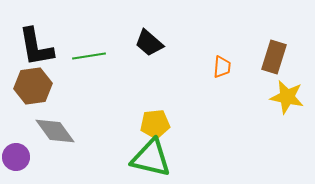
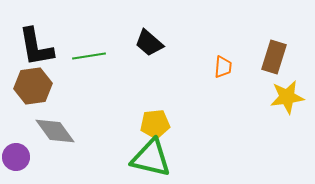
orange trapezoid: moved 1 px right
yellow star: rotated 20 degrees counterclockwise
